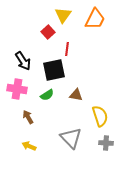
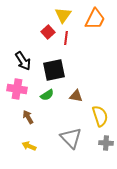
red line: moved 1 px left, 11 px up
brown triangle: moved 1 px down
